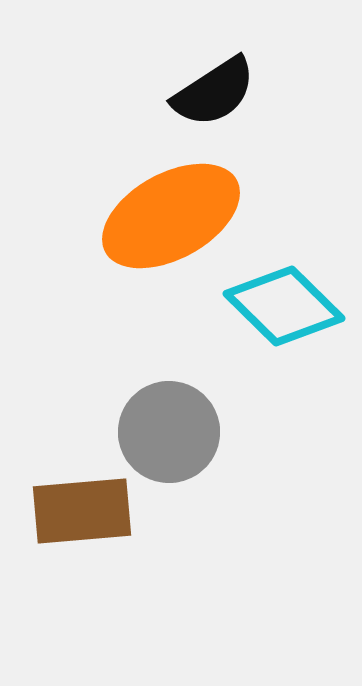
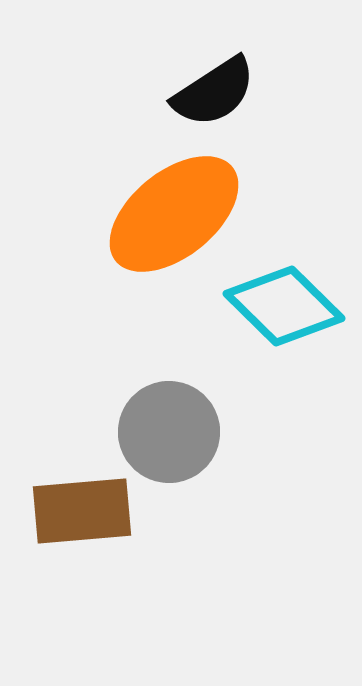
orange ellipse: moved 3 px right, 2 px up; rotated 10 degrees counterclockwise
